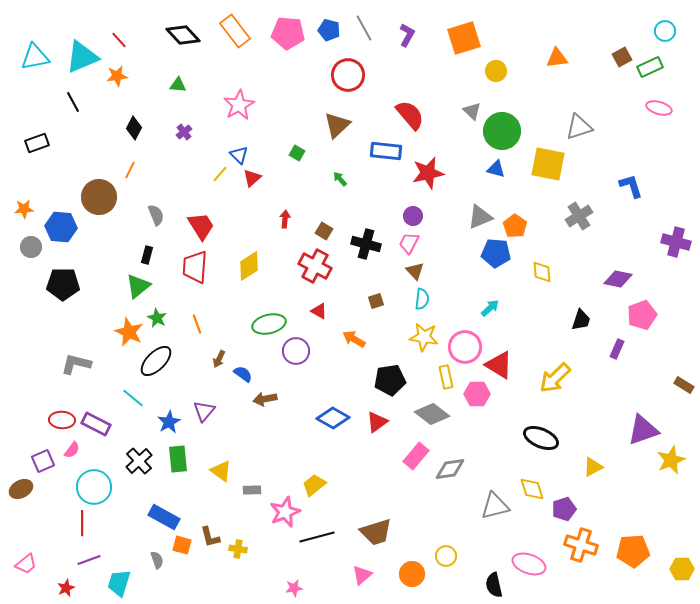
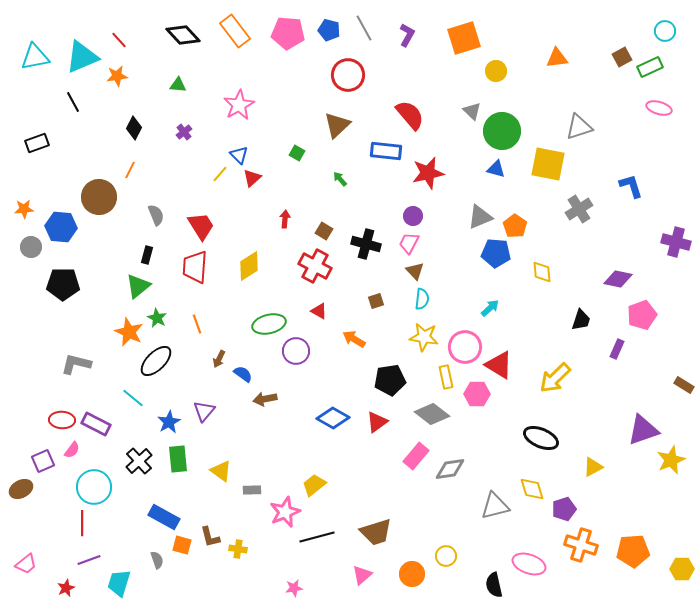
gray cross at (579, 216): moved 7 px up
